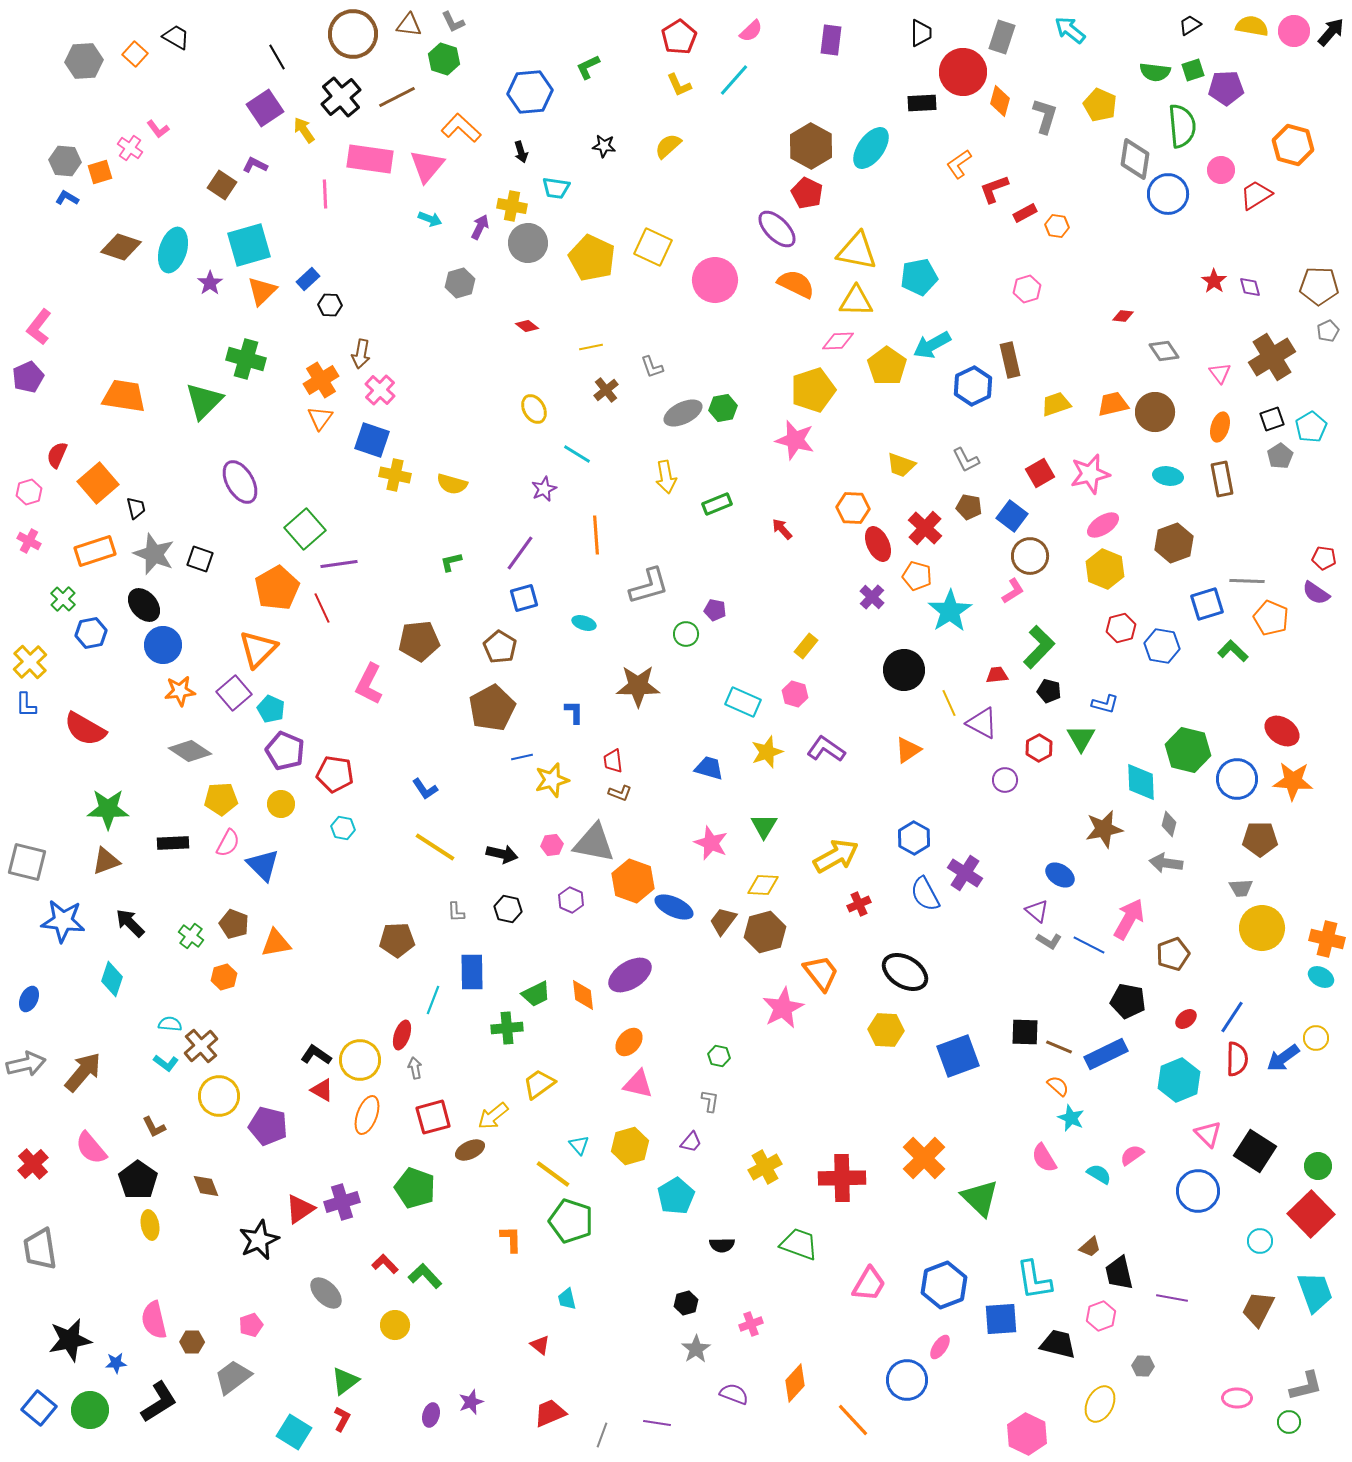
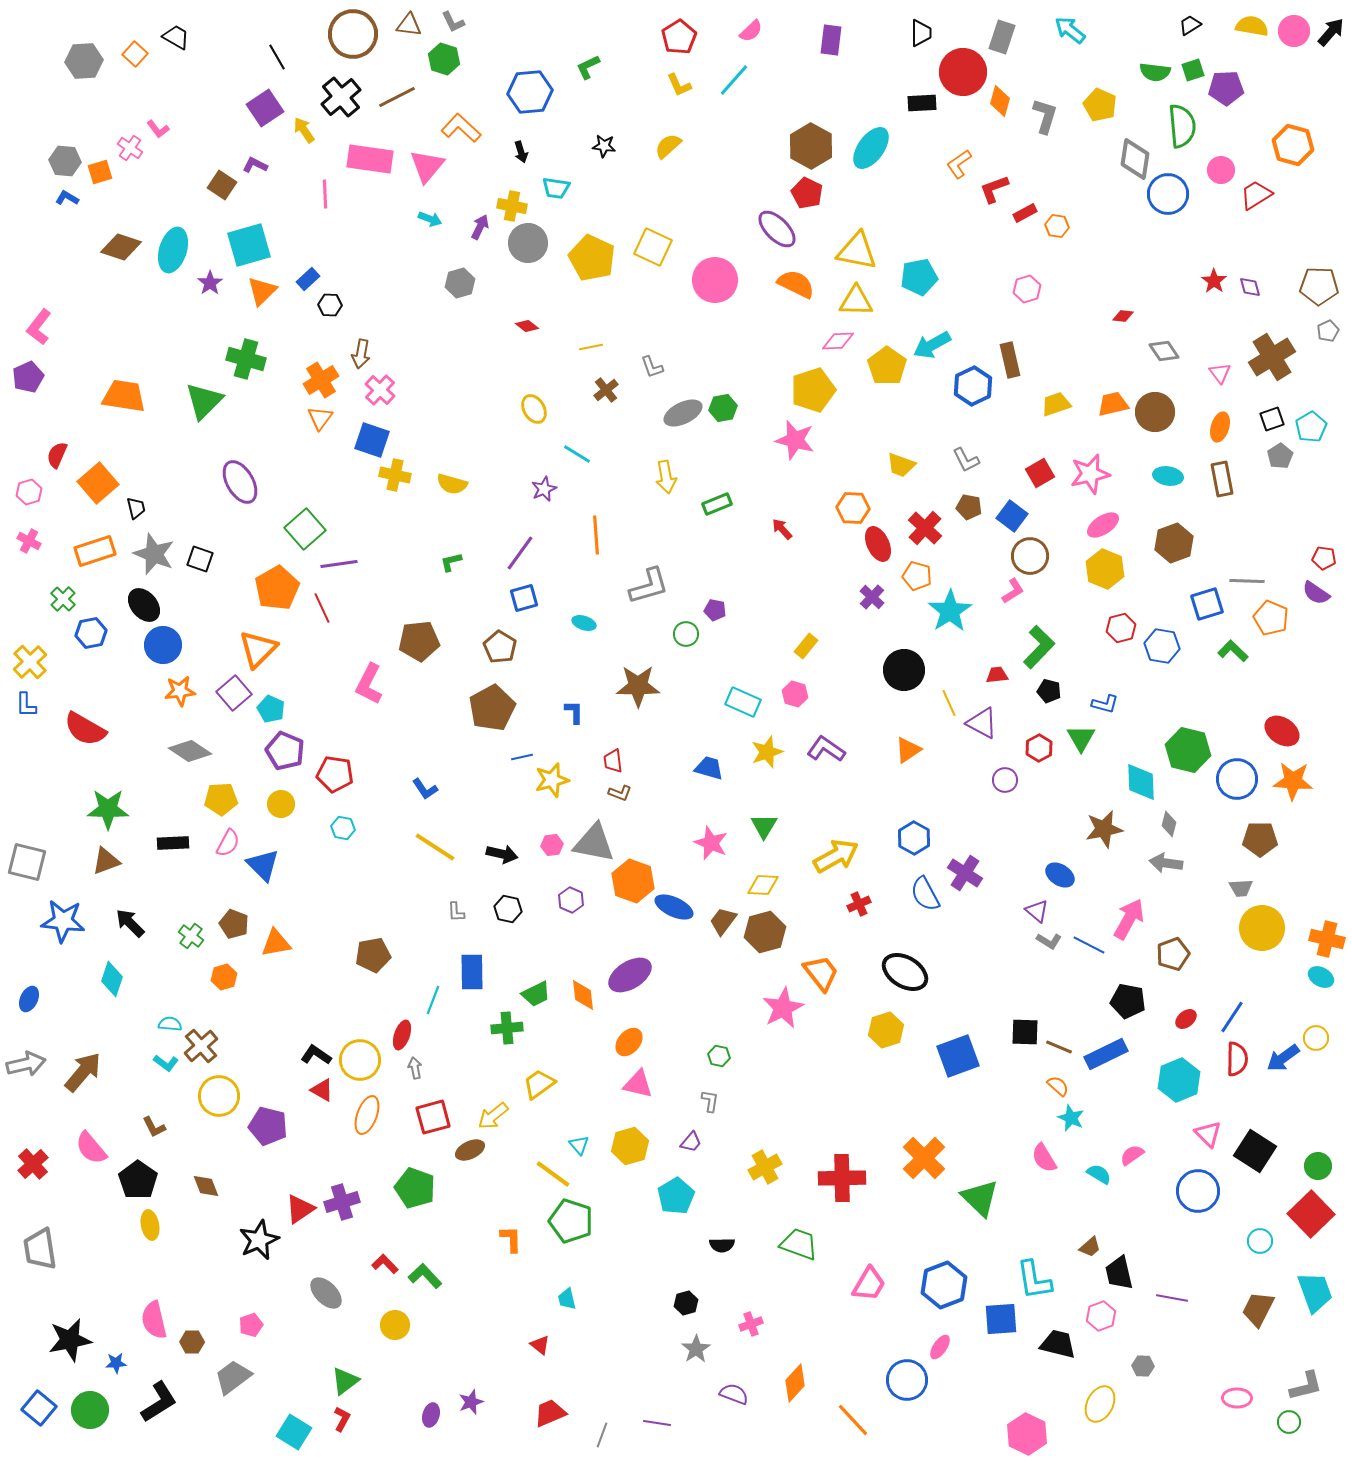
brown pentagon at (397, 940): moved 24 px left, 15 px down; rotated 8 degrees counterclockwise
yellow hexagon at (886, 1030): rotated 20 degrees counterclockwise
